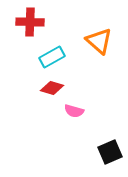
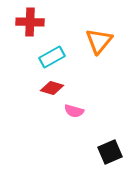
orange triangle: rotated 28 degrees clockwise
